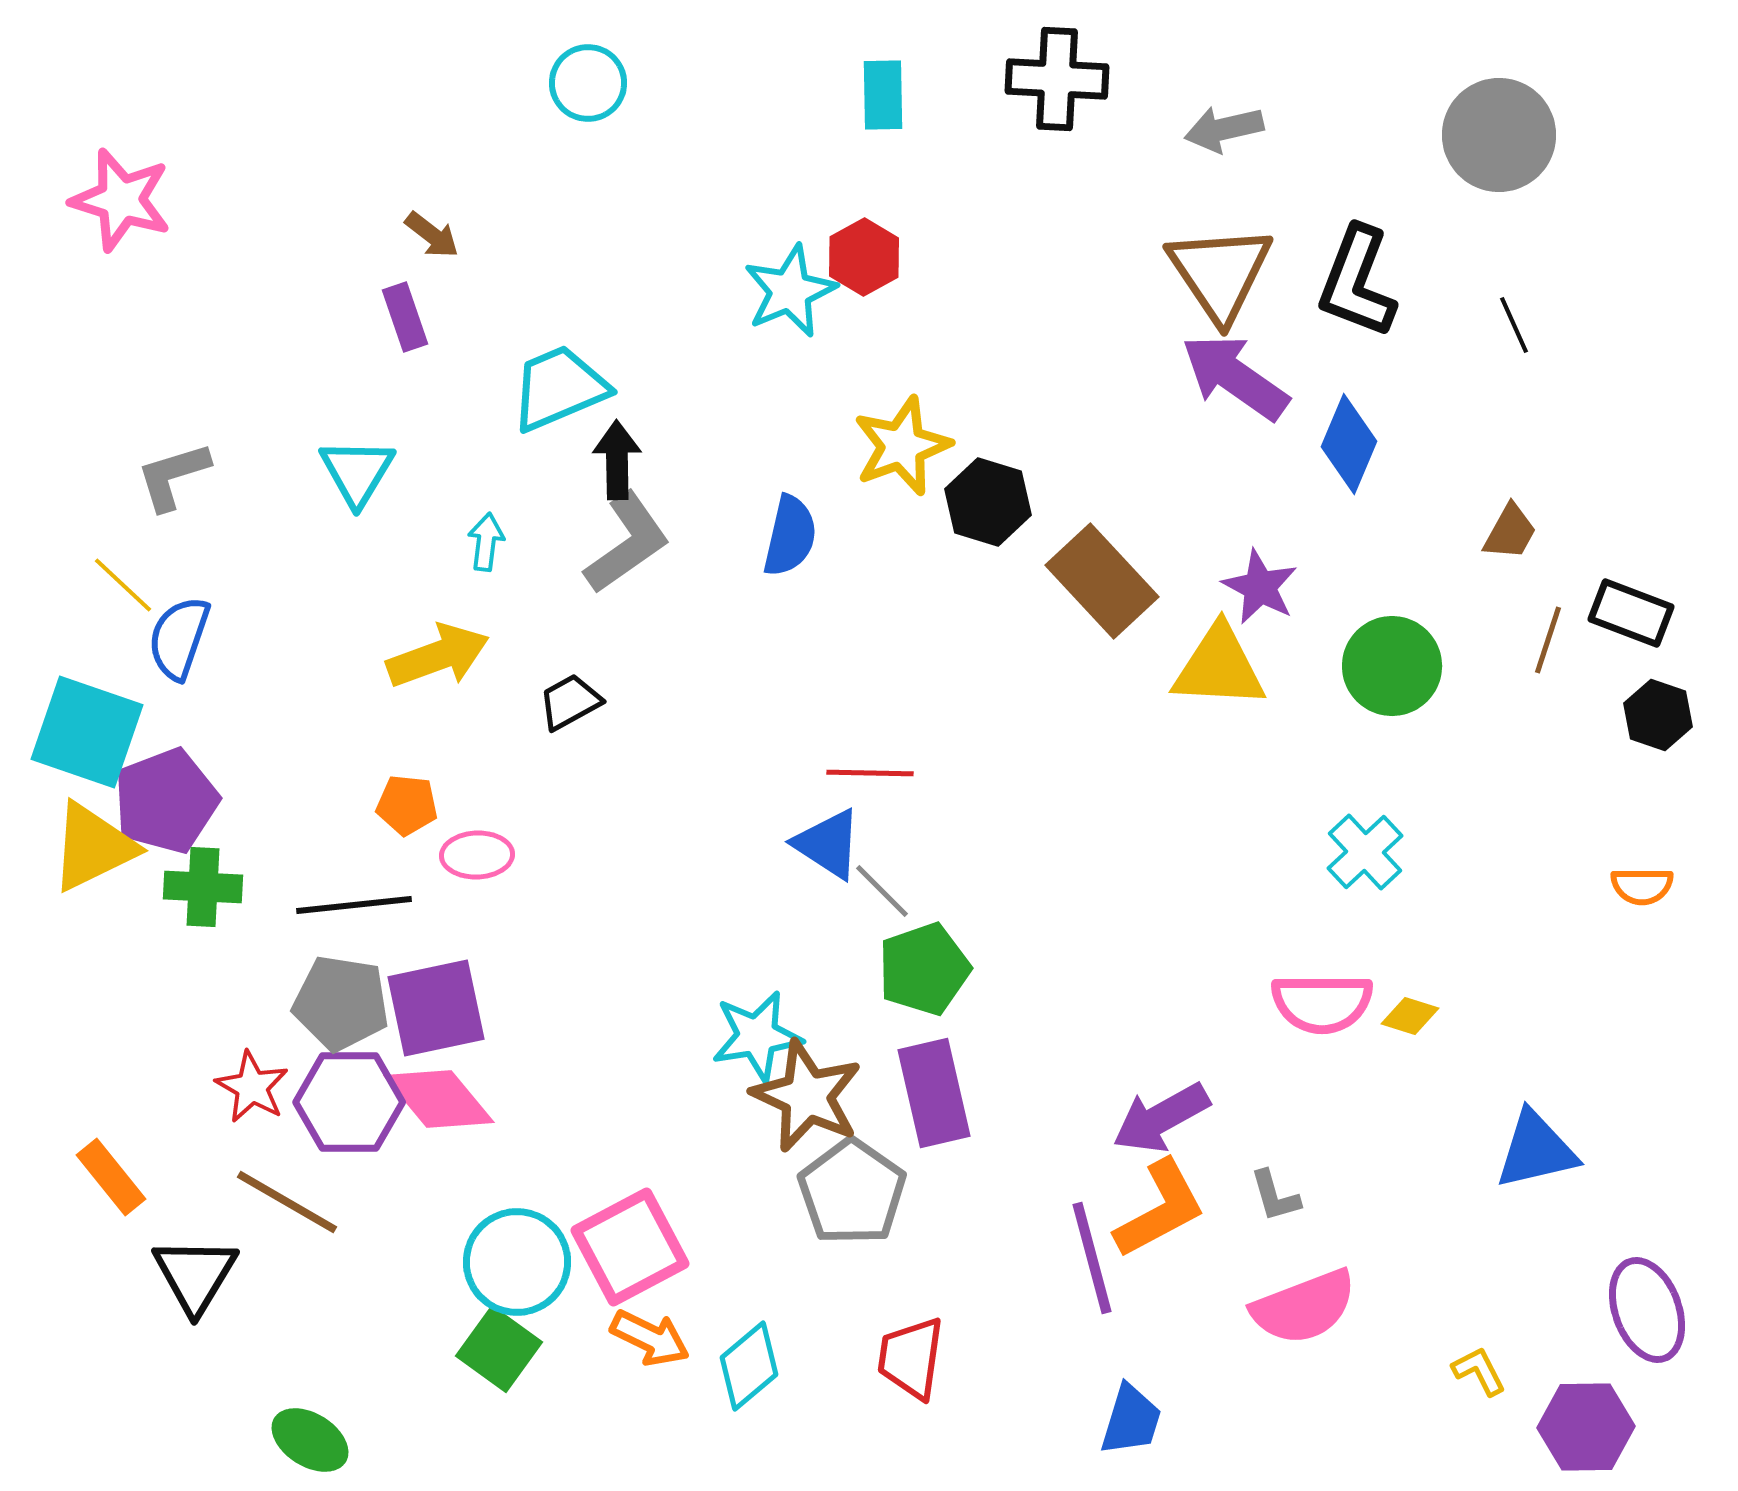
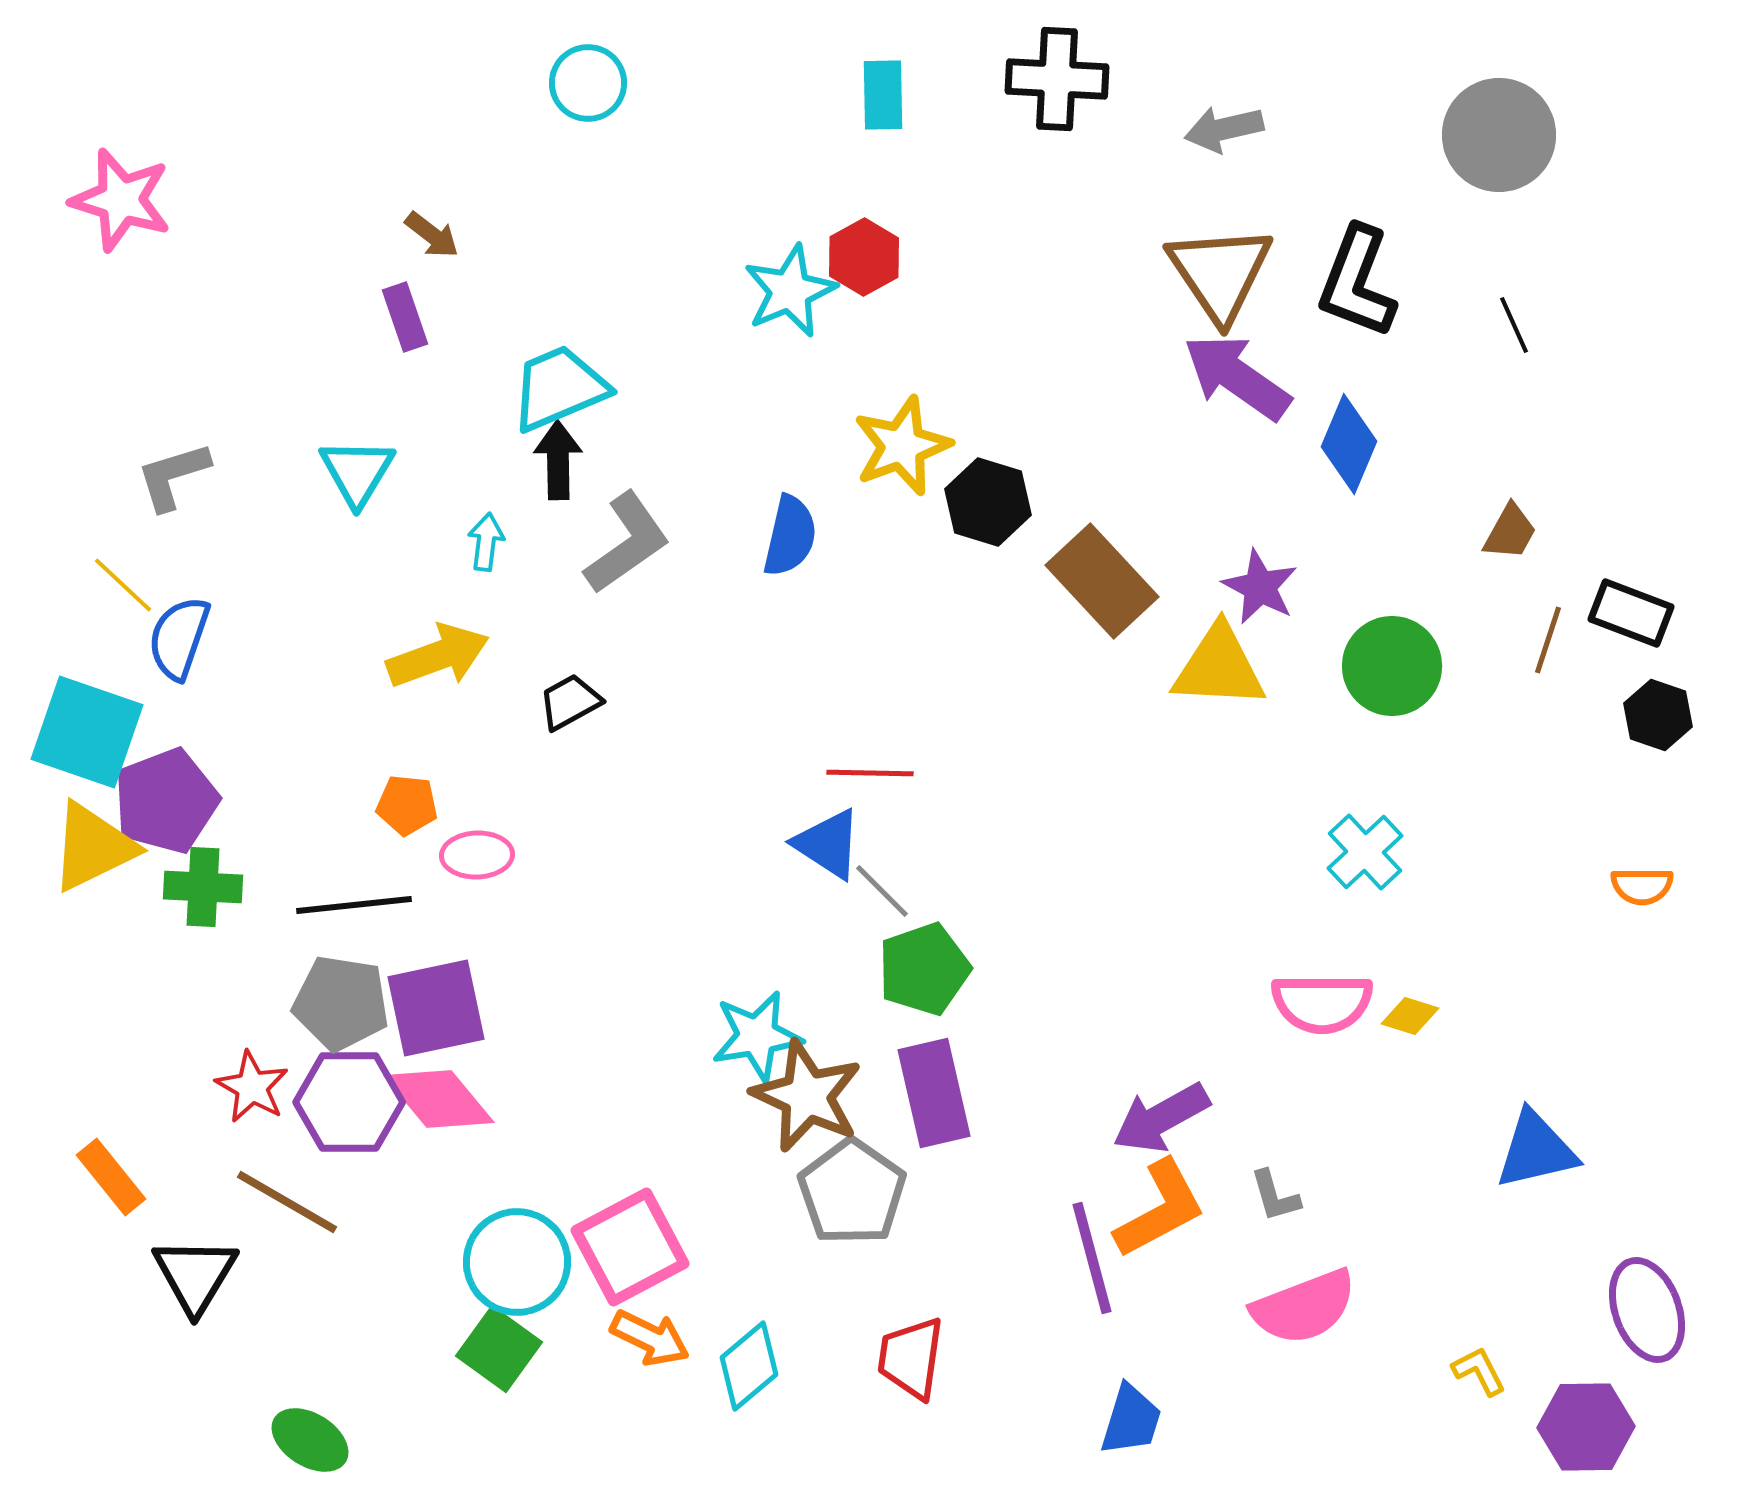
purple arrow at (1235, 377): moved 2 px right
black arrow at (617, 460): moved 59 px left
